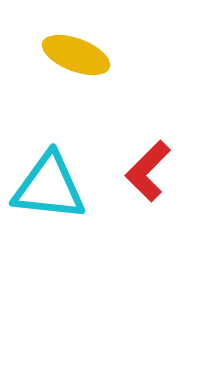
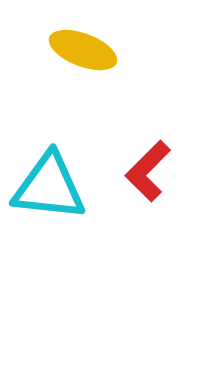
yellow ellipse: moved 7 px right, 5 px up
